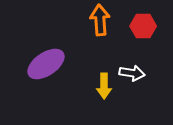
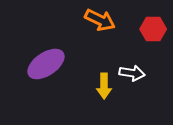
orange arrow: rotated 120 degrees clockwise
red hexagon: moved 10 px right, 3 px down
